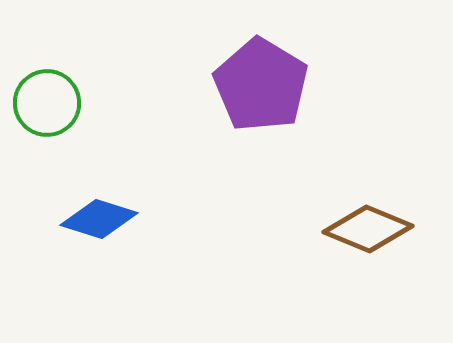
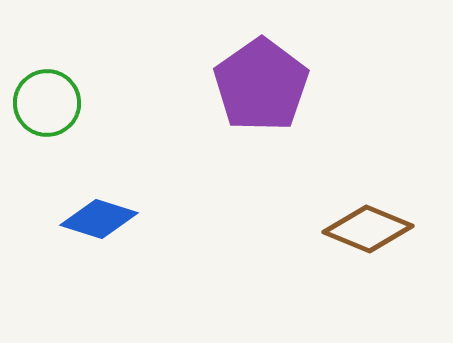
purple pentagon: rotated 6 degrees clockwise
